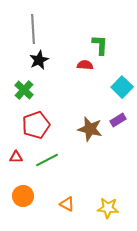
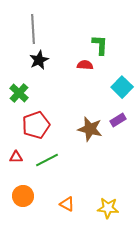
green cross: moved 5 px left, 3 px down
